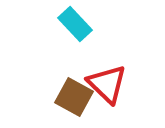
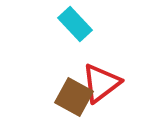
red triangle: moved 6 px left, 1 px up; rotated 39 degrees clockwise
